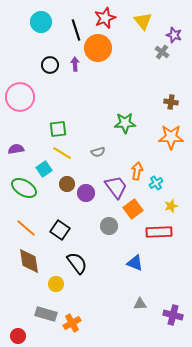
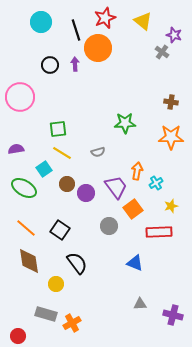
yellow triangle: rotated 12 degrees counterclockwise
